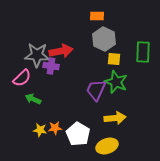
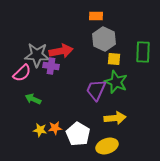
orange rectangle: moved 1 px left
pink semicircle: moved 5 px up
